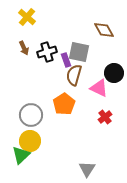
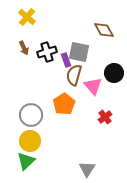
pink triangle: moved 6 px left, 2 px up; rotated 24 degrees clockwise
green triangle: moved 5 px right, 6 px down
